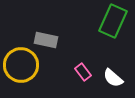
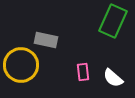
pink rectangle: rotated 30 degrees clockwise
